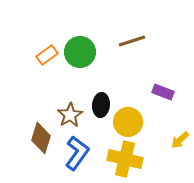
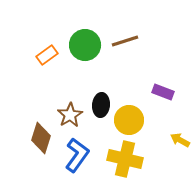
brown line: moved 7 px left
green circle: moved 5 px right, 7 px up
yellow circle: moved 1 px right, 2 px up
yellow arrow: rotated 72 degrees clockwise
blue L-shape: moved 2 px down
